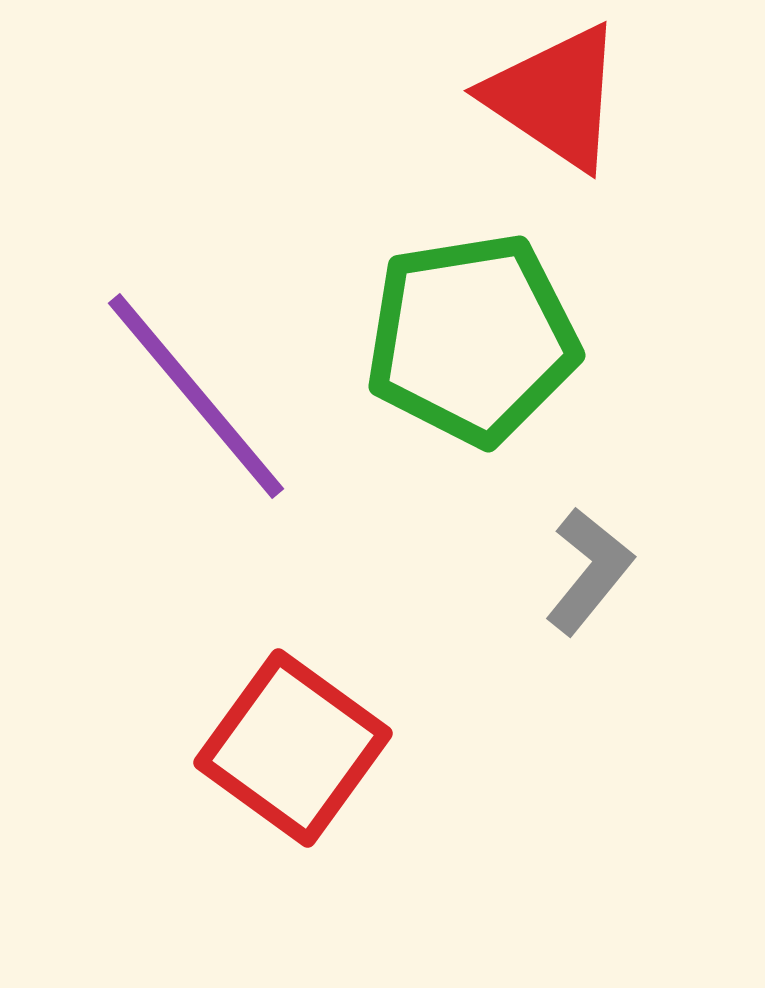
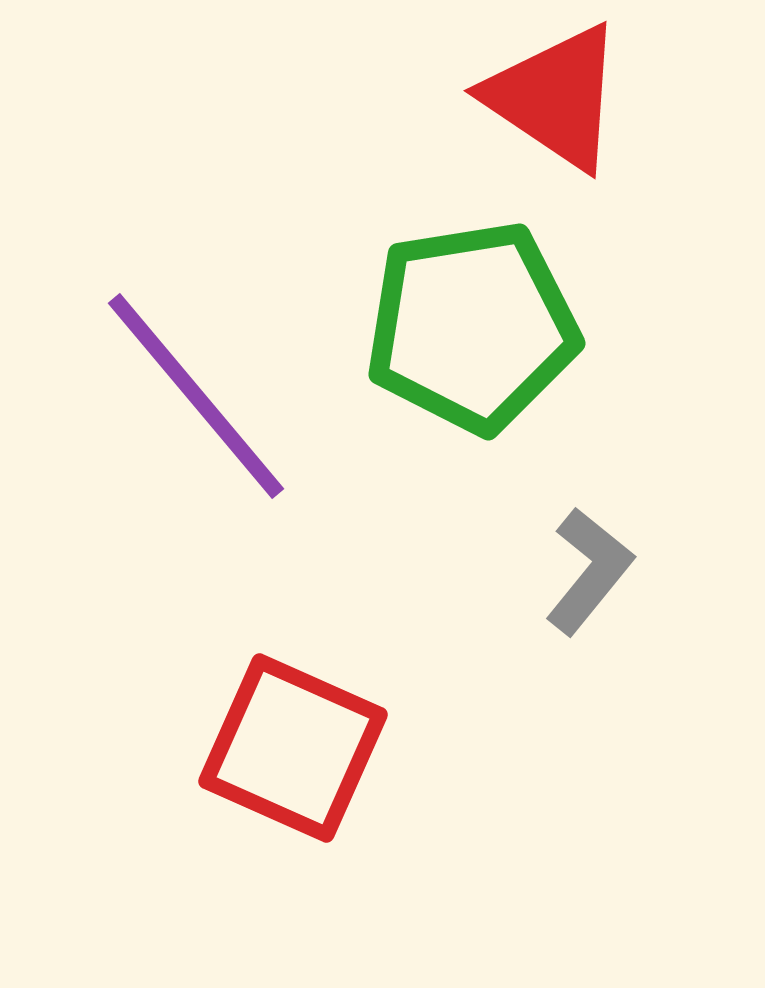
green pentagon: moved 12 px up
red square: rotated 12 degrees counterclockwise
